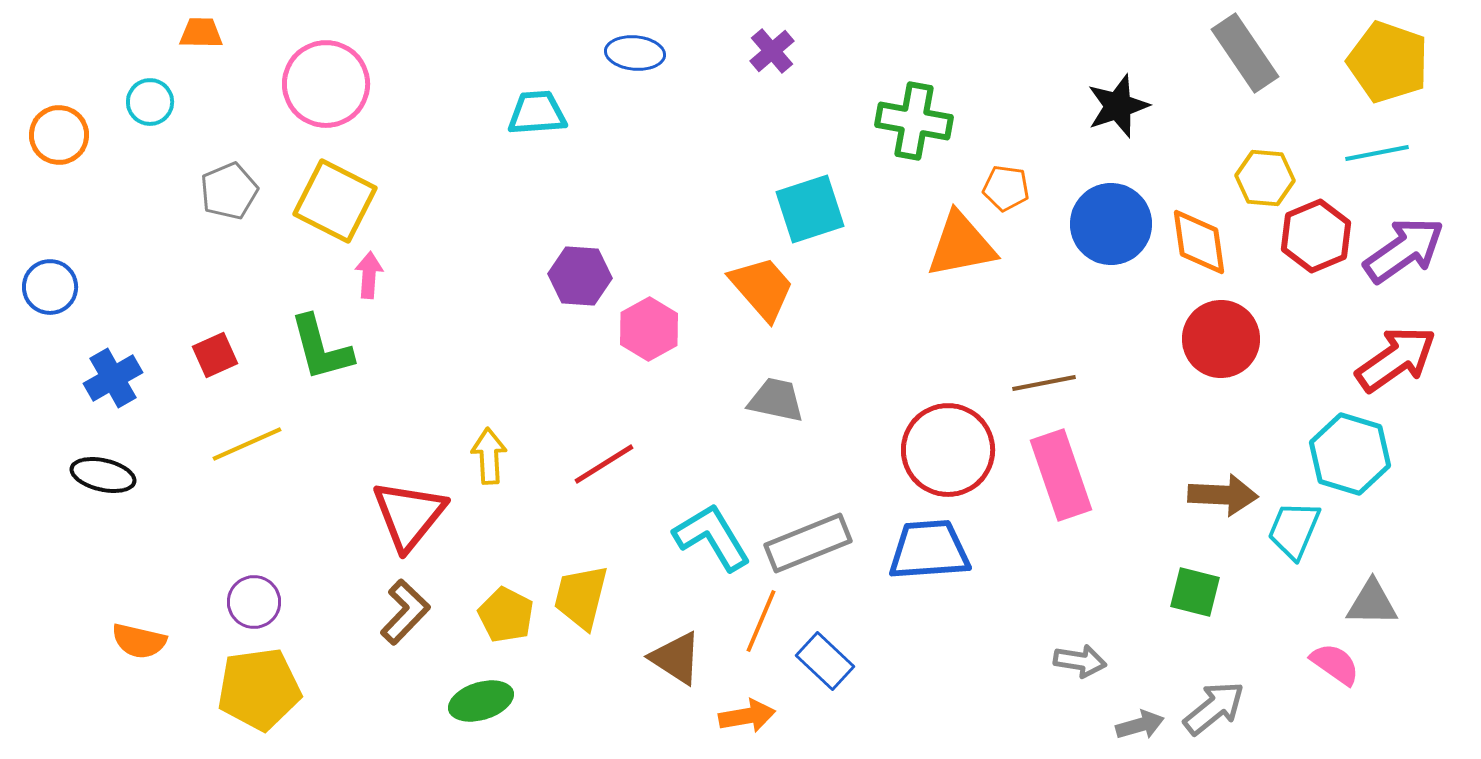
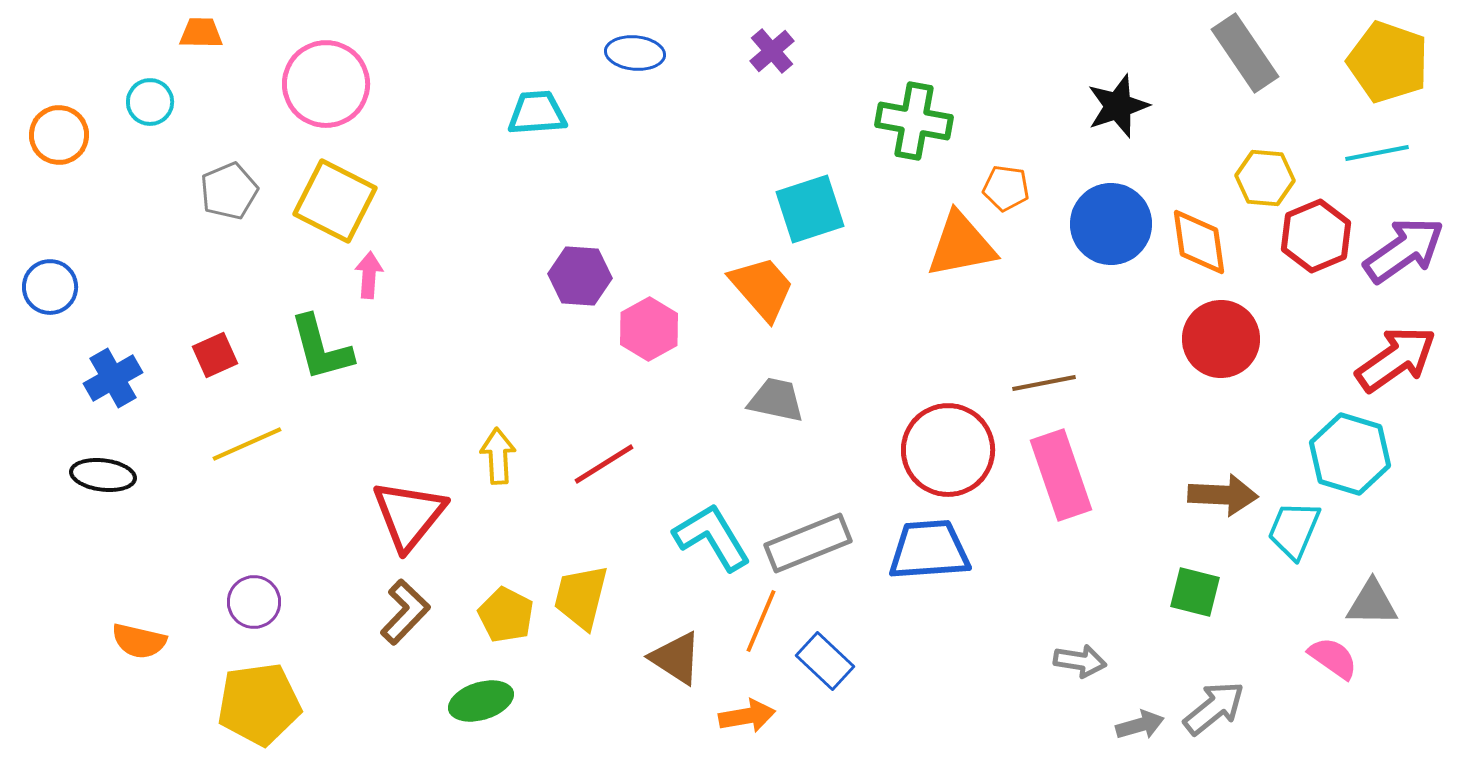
yellow arrow at (489, 456): moved 9 px right
black ellipse at (103, 475): rotated 6 degrees counterclockwise
pink semicircle at (1335, 664): moved 2 px left, 6 px up
yellow pentagon at (259, 689): moved 15 px down
